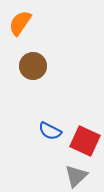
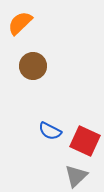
orange semicircle: rotated 12 degrees clockwise
